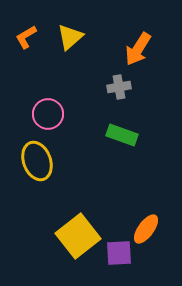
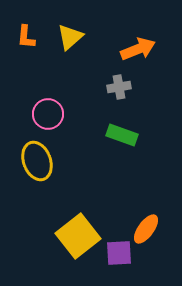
orange L-shape: rotated 55 degrees counterclockwise
orange arrow: rotated 144 degrees counterclockwise
